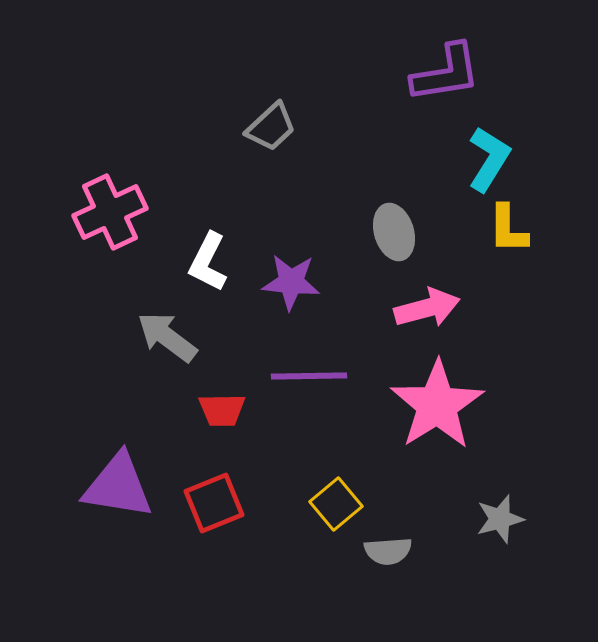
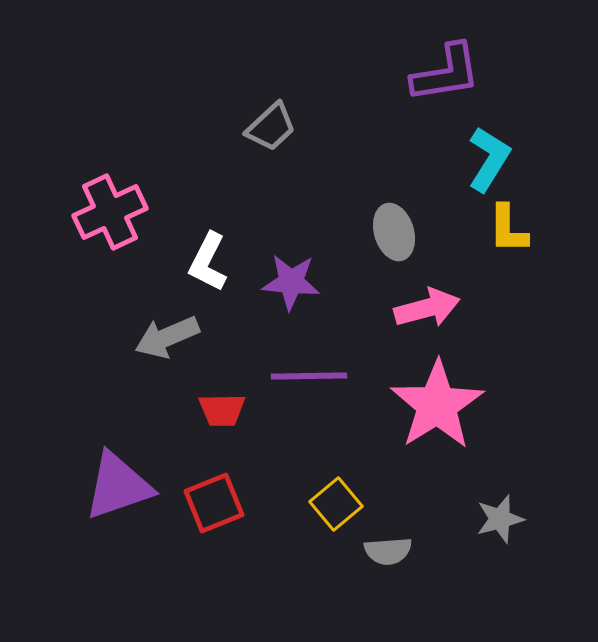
gray arrow: rotated 60 degrees counterclockwise
purple triangle: rotated 28 degrees counterclockwise
